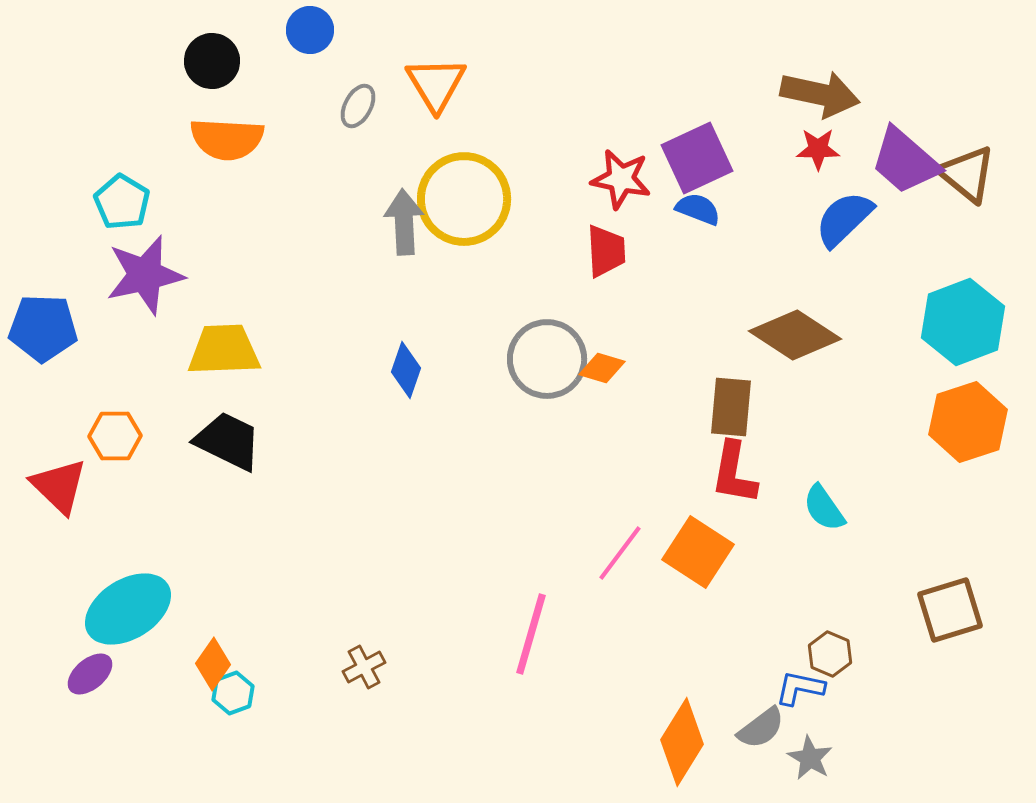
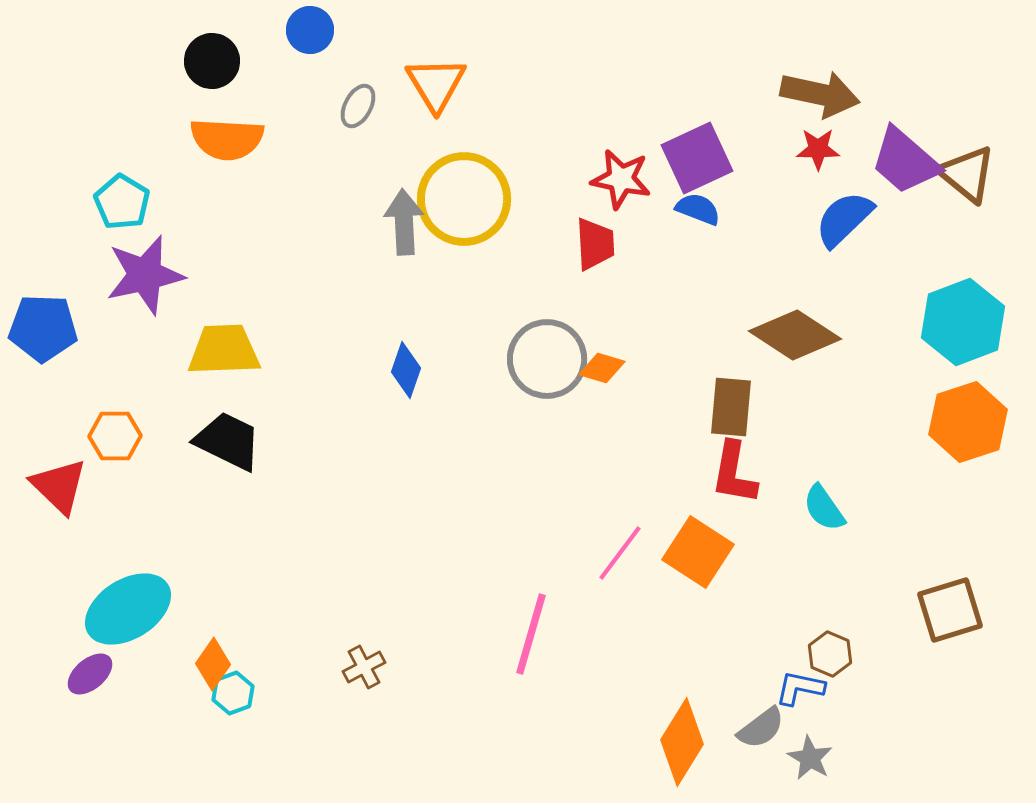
red trapezoid at (606, 251): moved 11 px left, 7 px up
